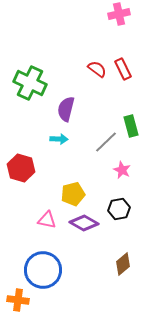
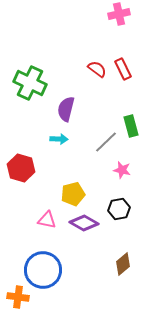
pink star: rotated 12 degrees counterclockwise
orange cross: moved 3 px up
